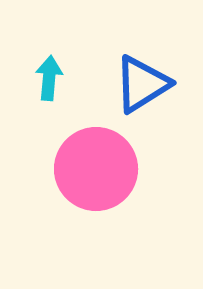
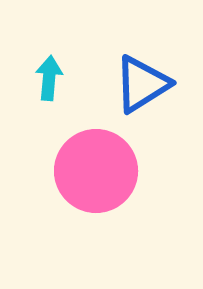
pink circle: moved 2 px down
